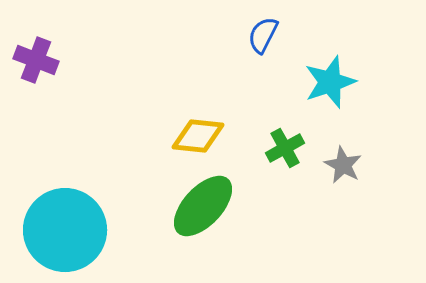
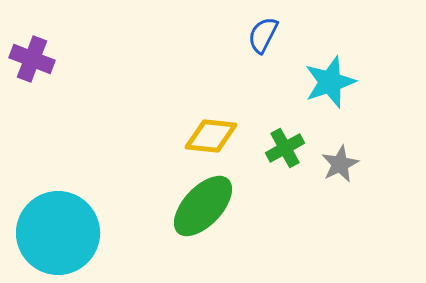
purple cross: moved 4 px left, 1 px up
yellow diamond: moved 13 px right
gray star: moved 3 px left, 1 px up; rotated 18 degrees clockwise
cyan circle: moved 7 px left, 3 px down
